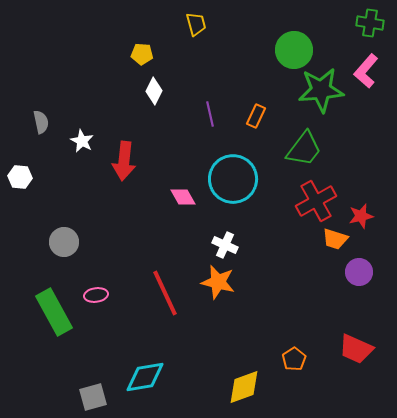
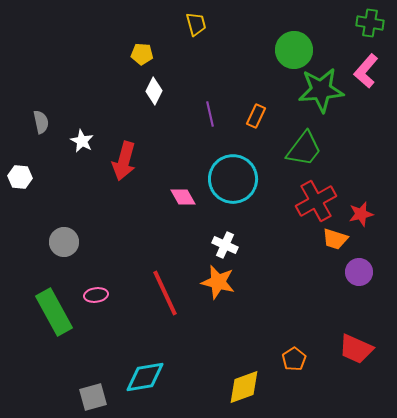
red arrow: rotated 9 degrees clockwise
red star: moved 2 px up
